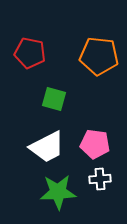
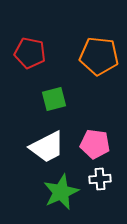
green square: rotated 30 degrees counterclockwise
green star: moved 3 px right; rotated 21 degrees counterclockwise
